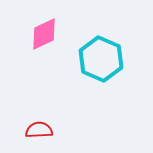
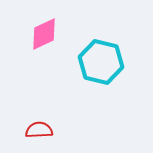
cyan hexagon: moved 3 px down; rotated 9 degrees counterclockwise
